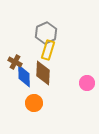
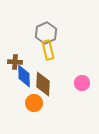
yellow rectangle: rotated 30 degrees counterclockwise
brown cross: rotated 24 degrees counterclockwise
brown diamond: moved 11 px down
pink circle: moved 5 px left
